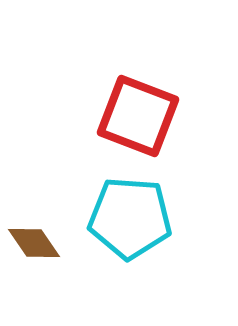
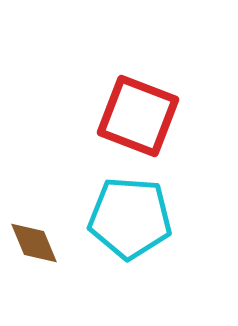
brown diamond: rotated 12 degrees clockwise
